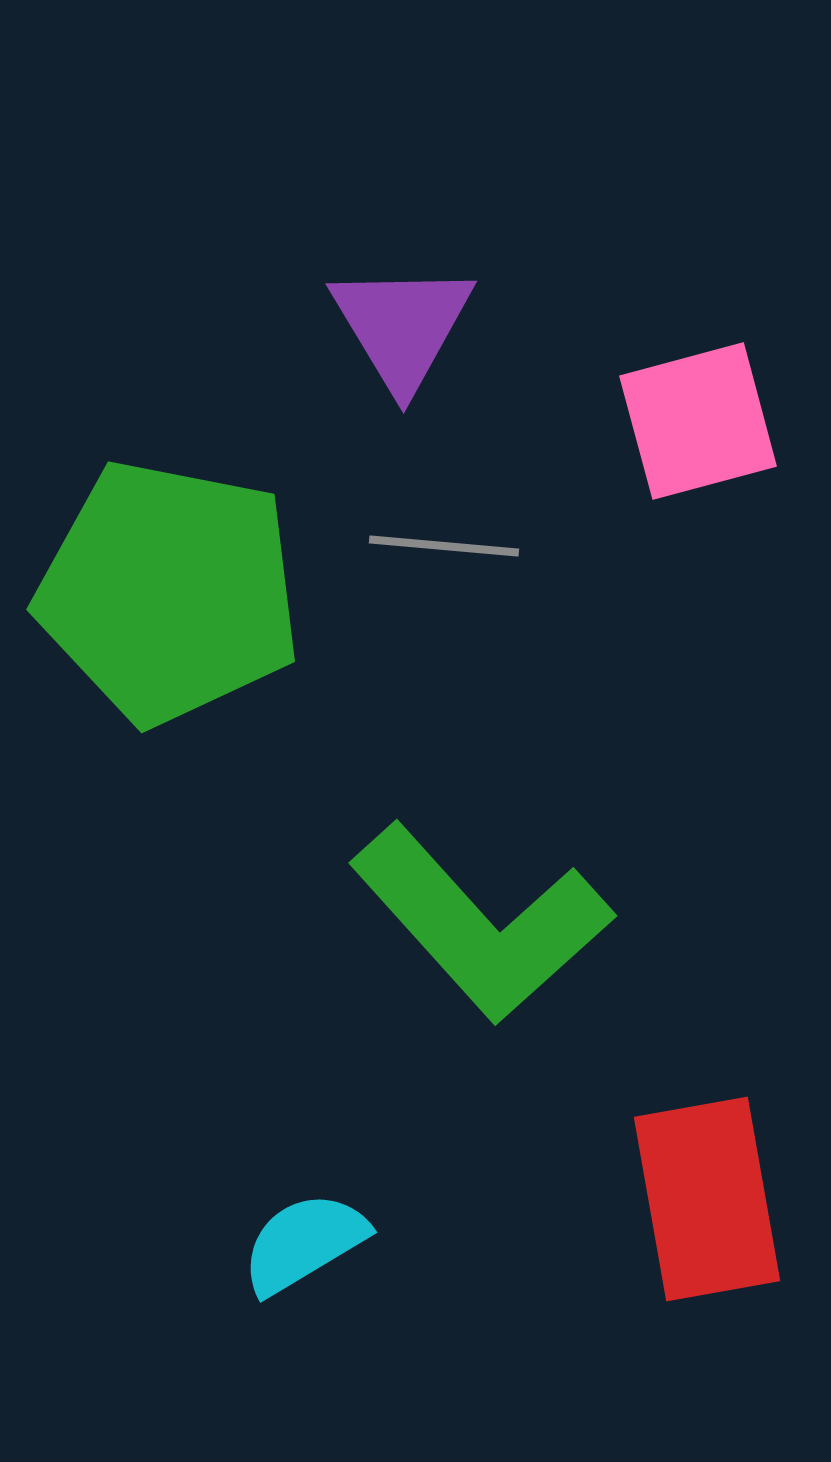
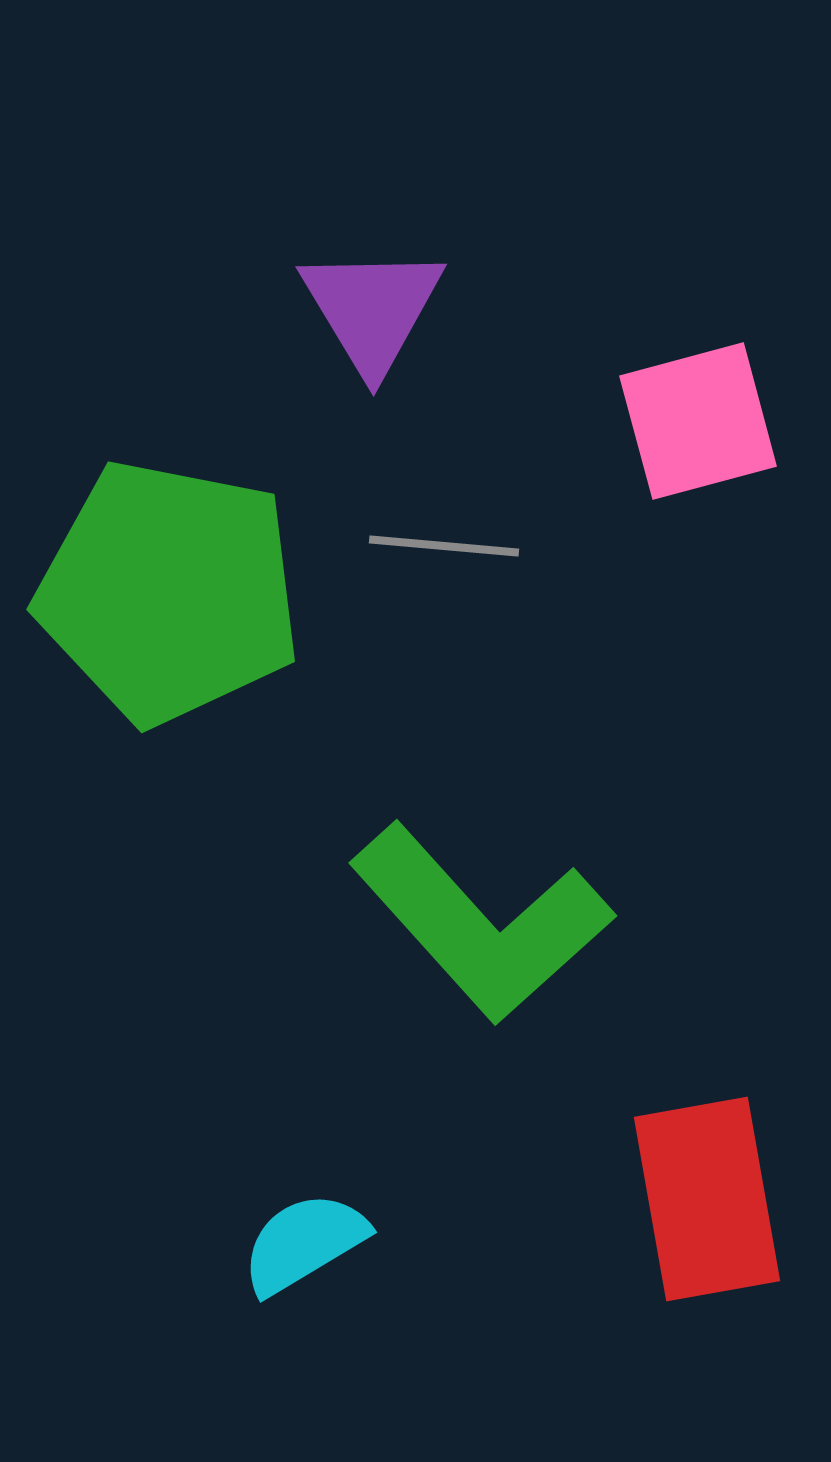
purple triangle: moved 30 px left, 17 px up
